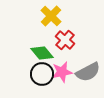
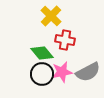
red cross: rotated 30 degrees counterclockwise
